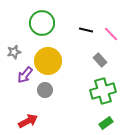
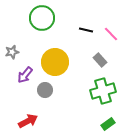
green circle: moved 5 px up
gray star: moved 2 px left
yellow circle: moved 7 px right, 1 px down
green rectangle: moved 2 px right, 1 px down
